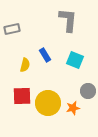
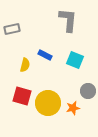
blue rectangle: rotated 32 degrees counterclockwise
red square: rotated 18 degrees clockwise
